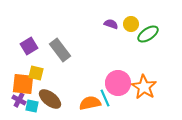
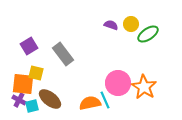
purple semicircle: moved 1 px down
gray rectangle: moved 3 px right, 4 px down
cyan line: moved 2 px down
cyan square: rotated 24 degrees counterclockwise
